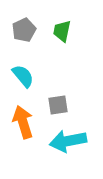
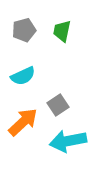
gray pentagon: rotated 10 degrees clockwise
cyan semicircle: rotated 105 degrees clockwise
gray square: rotated 25 degrees counterclockwise
orange arrow: rotated 64 degrees clockwise
